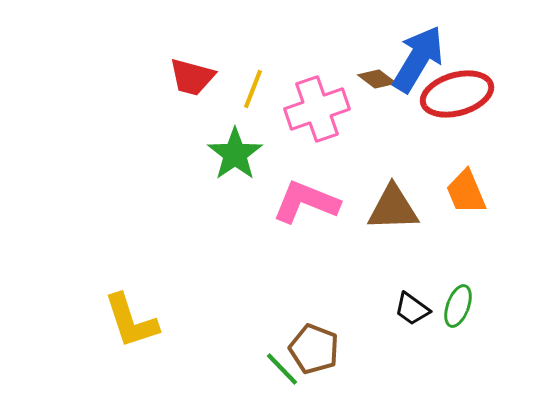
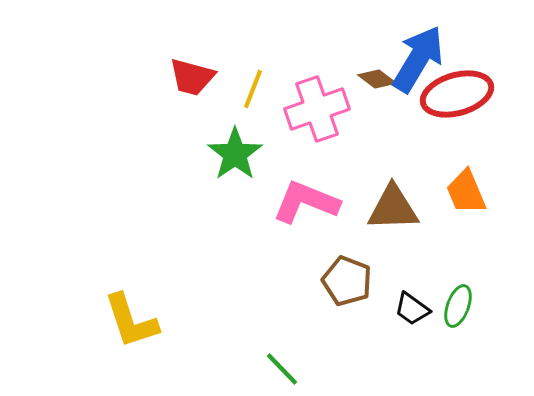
brown pentagon: moved 33 px right, 68 px up
